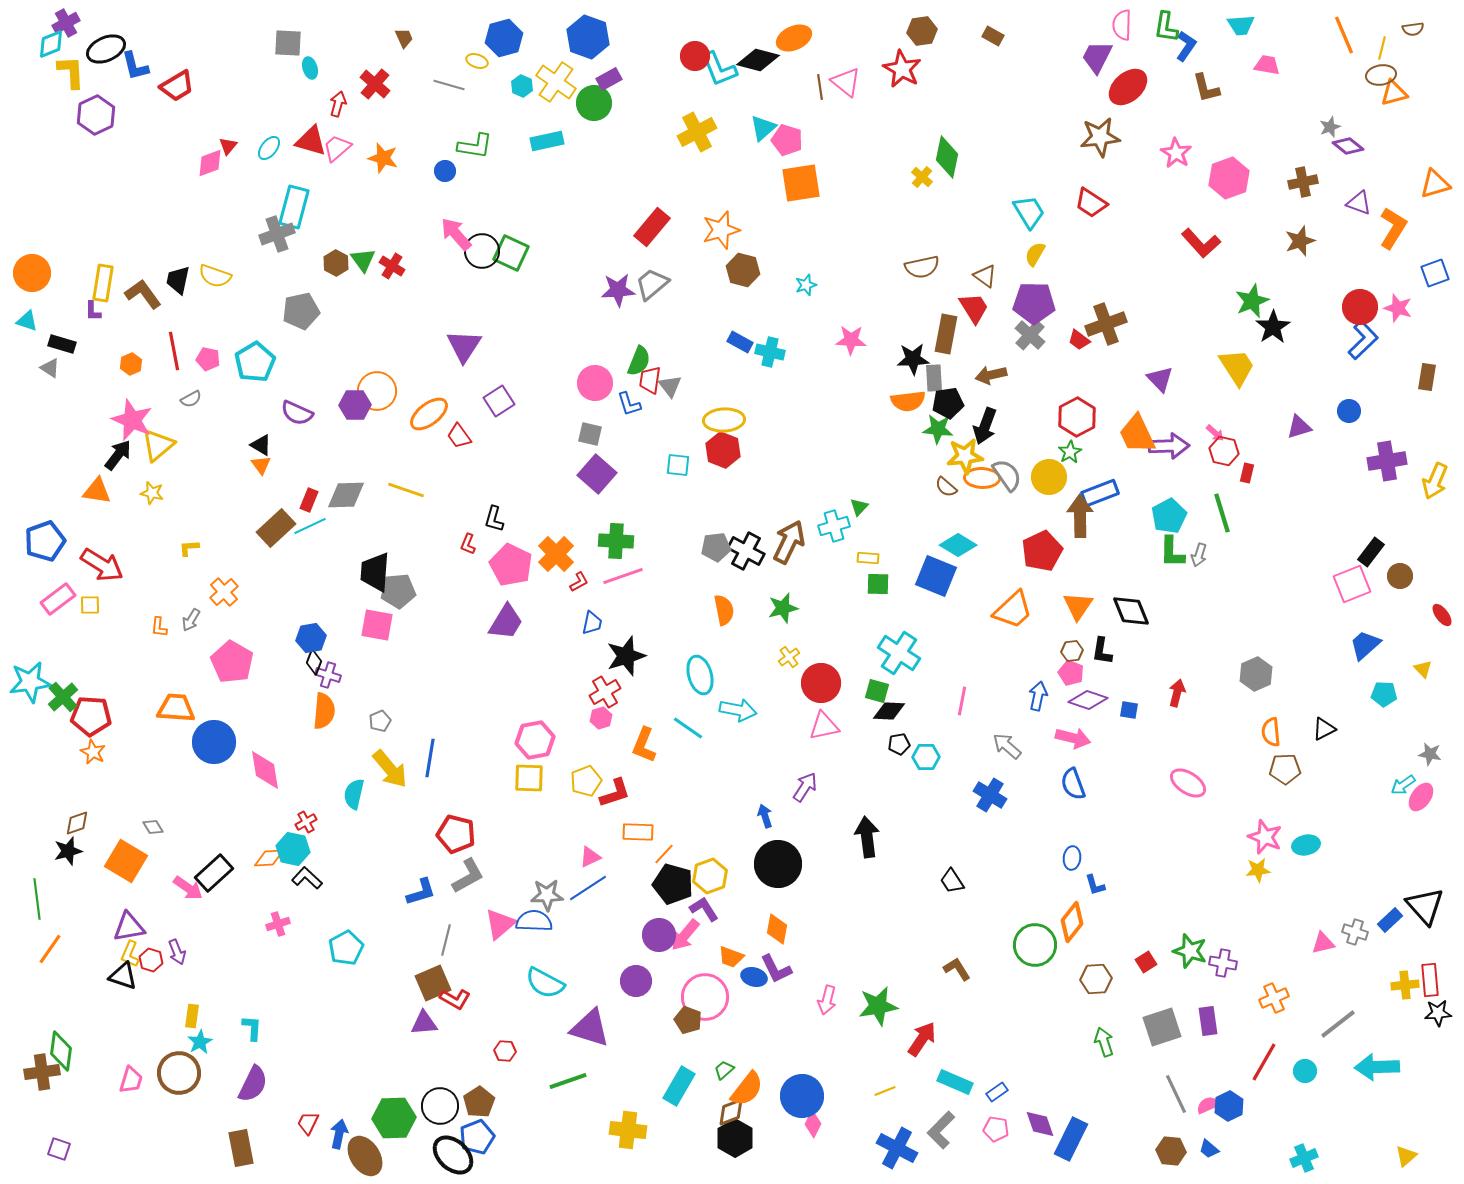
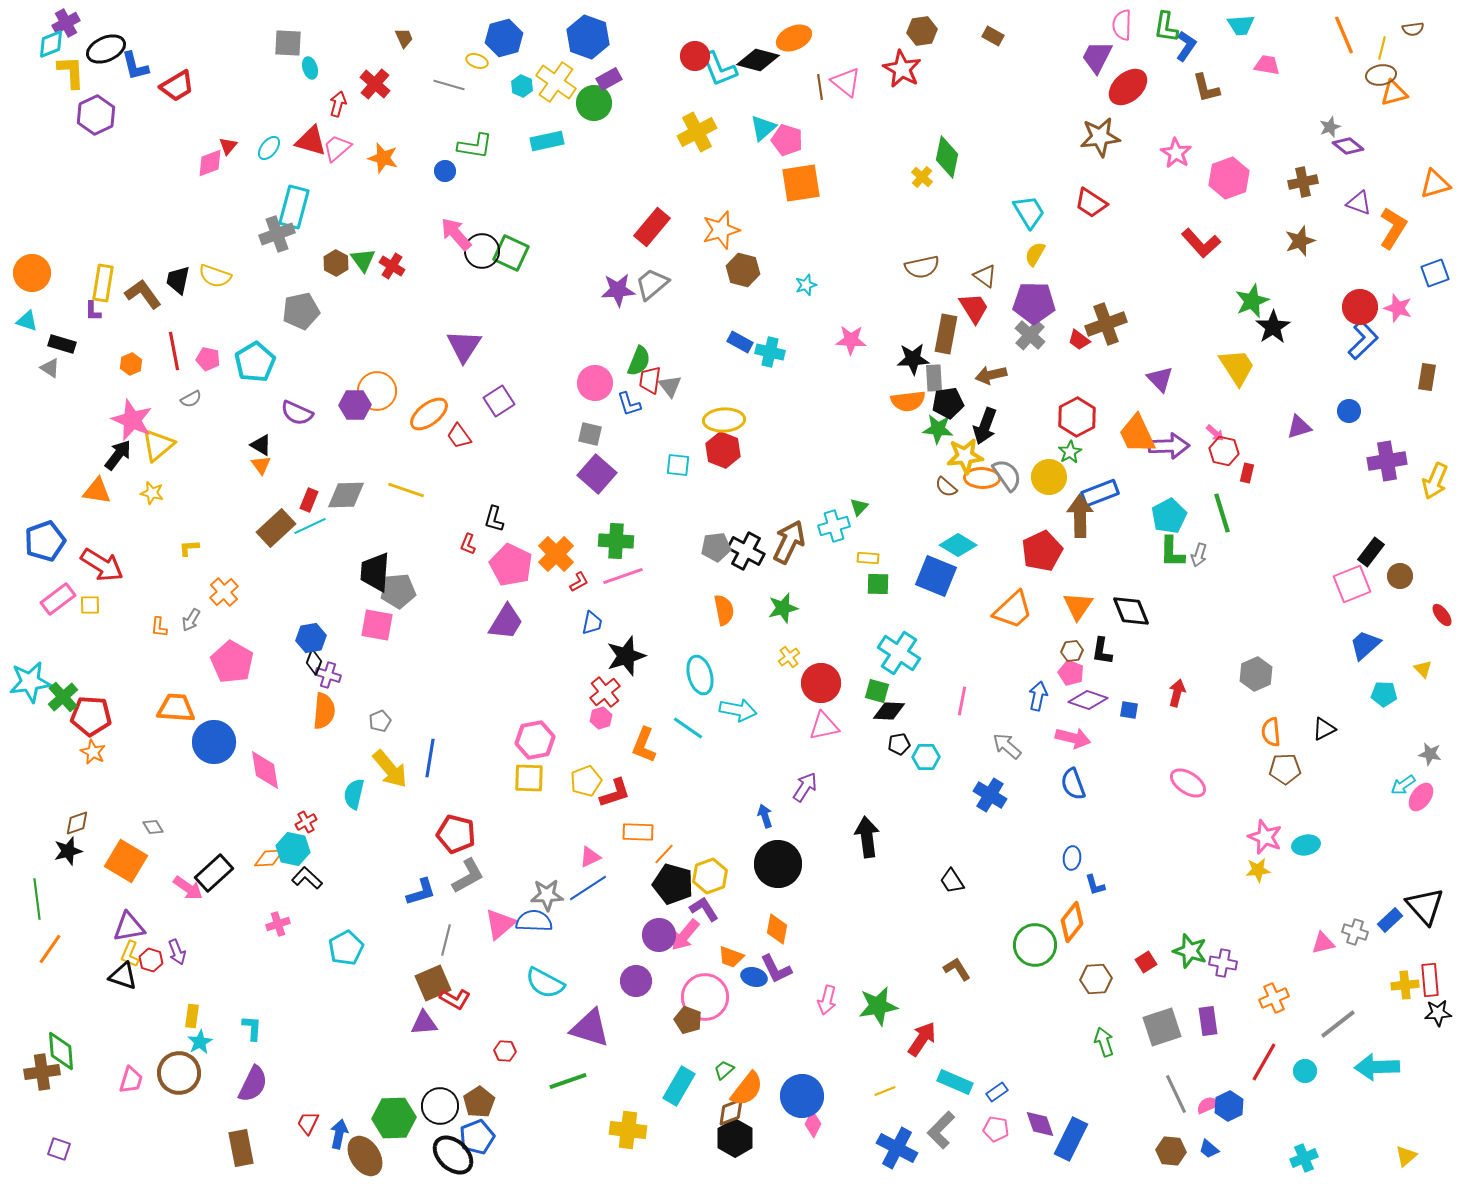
red cross at (605, 692): rotated 8 degrees counterclockwise
green diamond at (61, 1051): rotated 12 degrees counterclockwise
